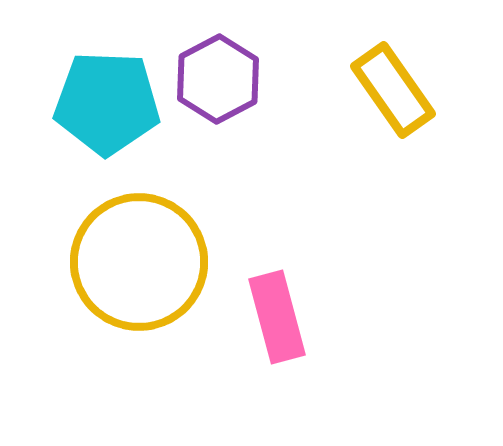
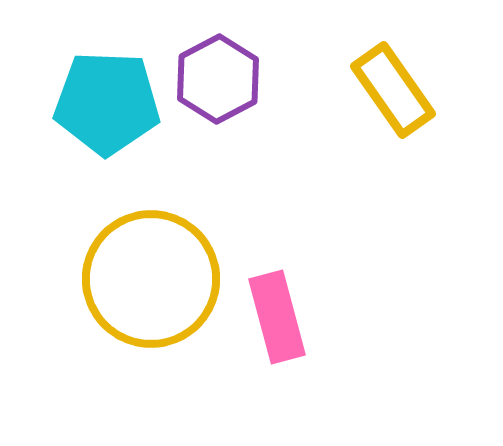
yellow circle: moved 12 px right, 17 px down
